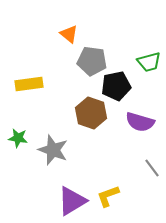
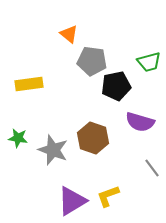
brown hexagon: moved 2 px right, 25 px down
